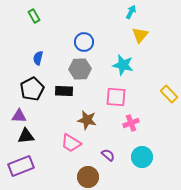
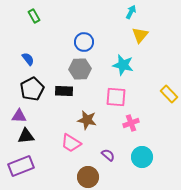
blue semicircle: moved 10 px left, 1 px down; rotated 128 degrees clockwise
